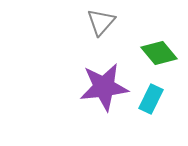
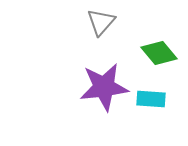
cyan rectangle: rotated 68 degrees clockwise
